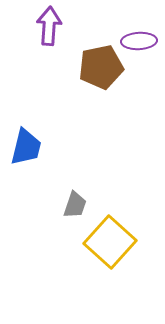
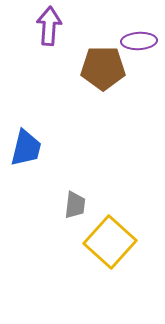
brown pentagon: moved 2 px right, 1 px down; rotated 12 degrees clockwise
blue trapezoid: moved 1 px down
gray trapezoid: rotated 12 degrees counterclockwise
